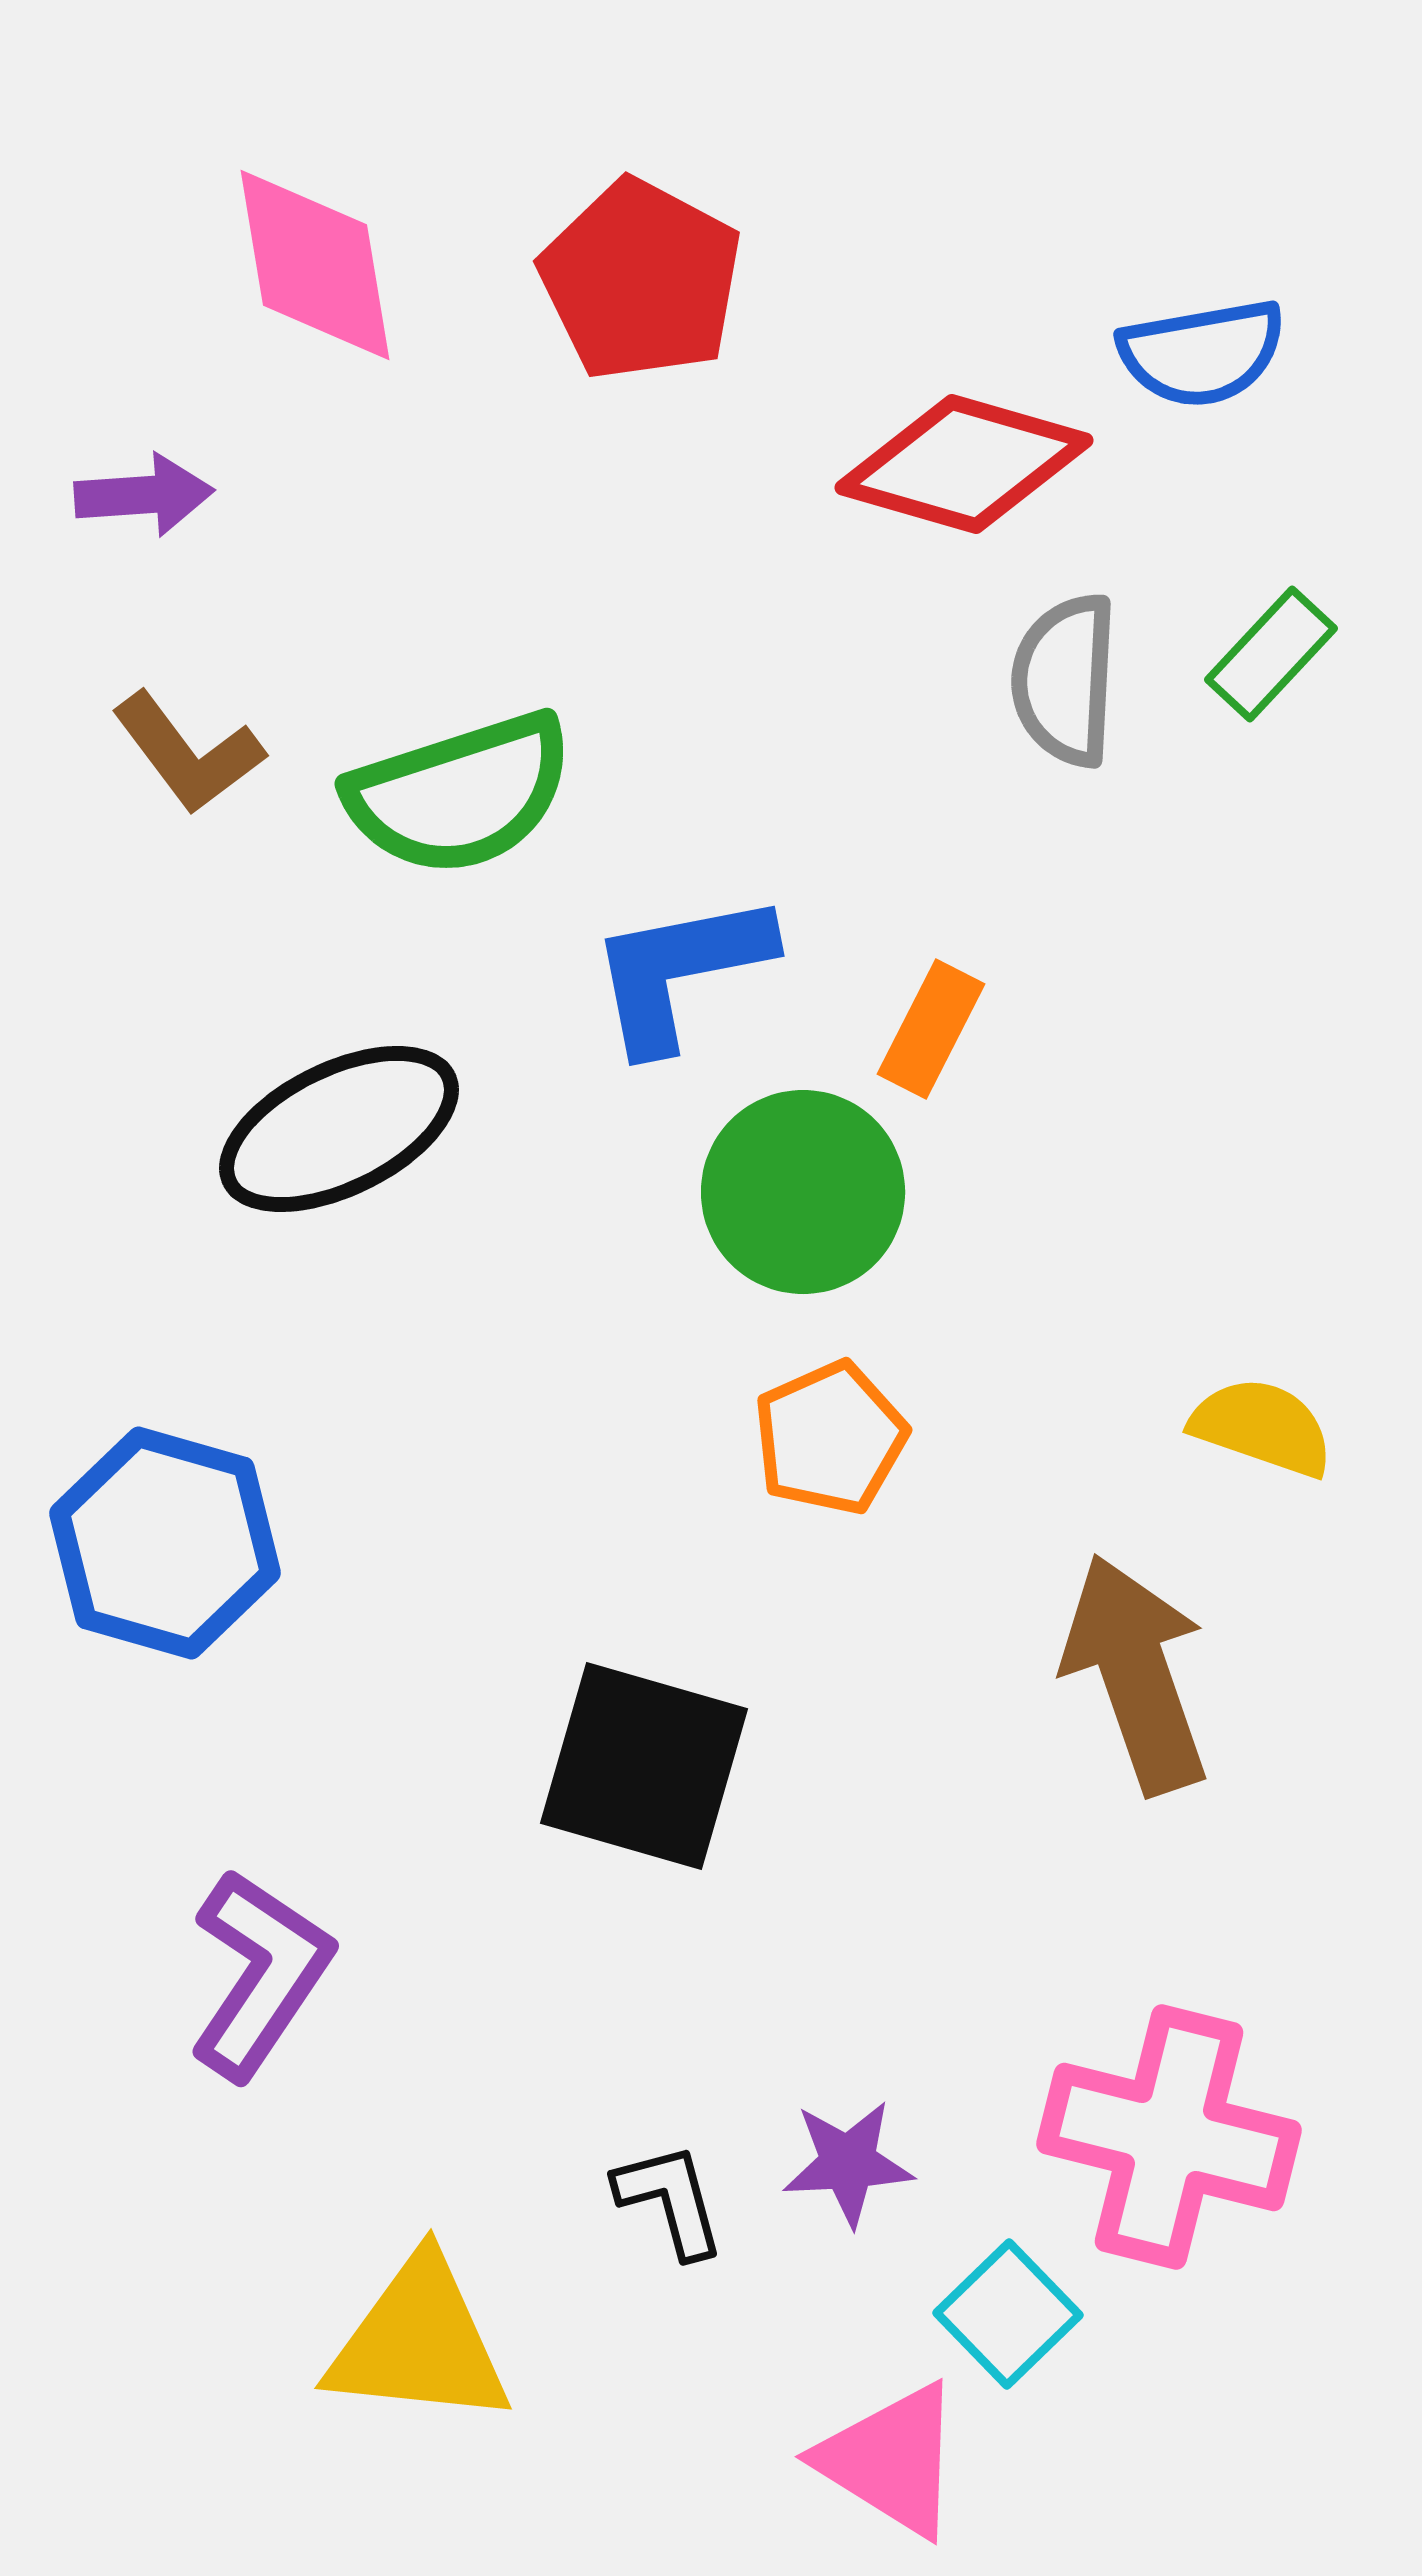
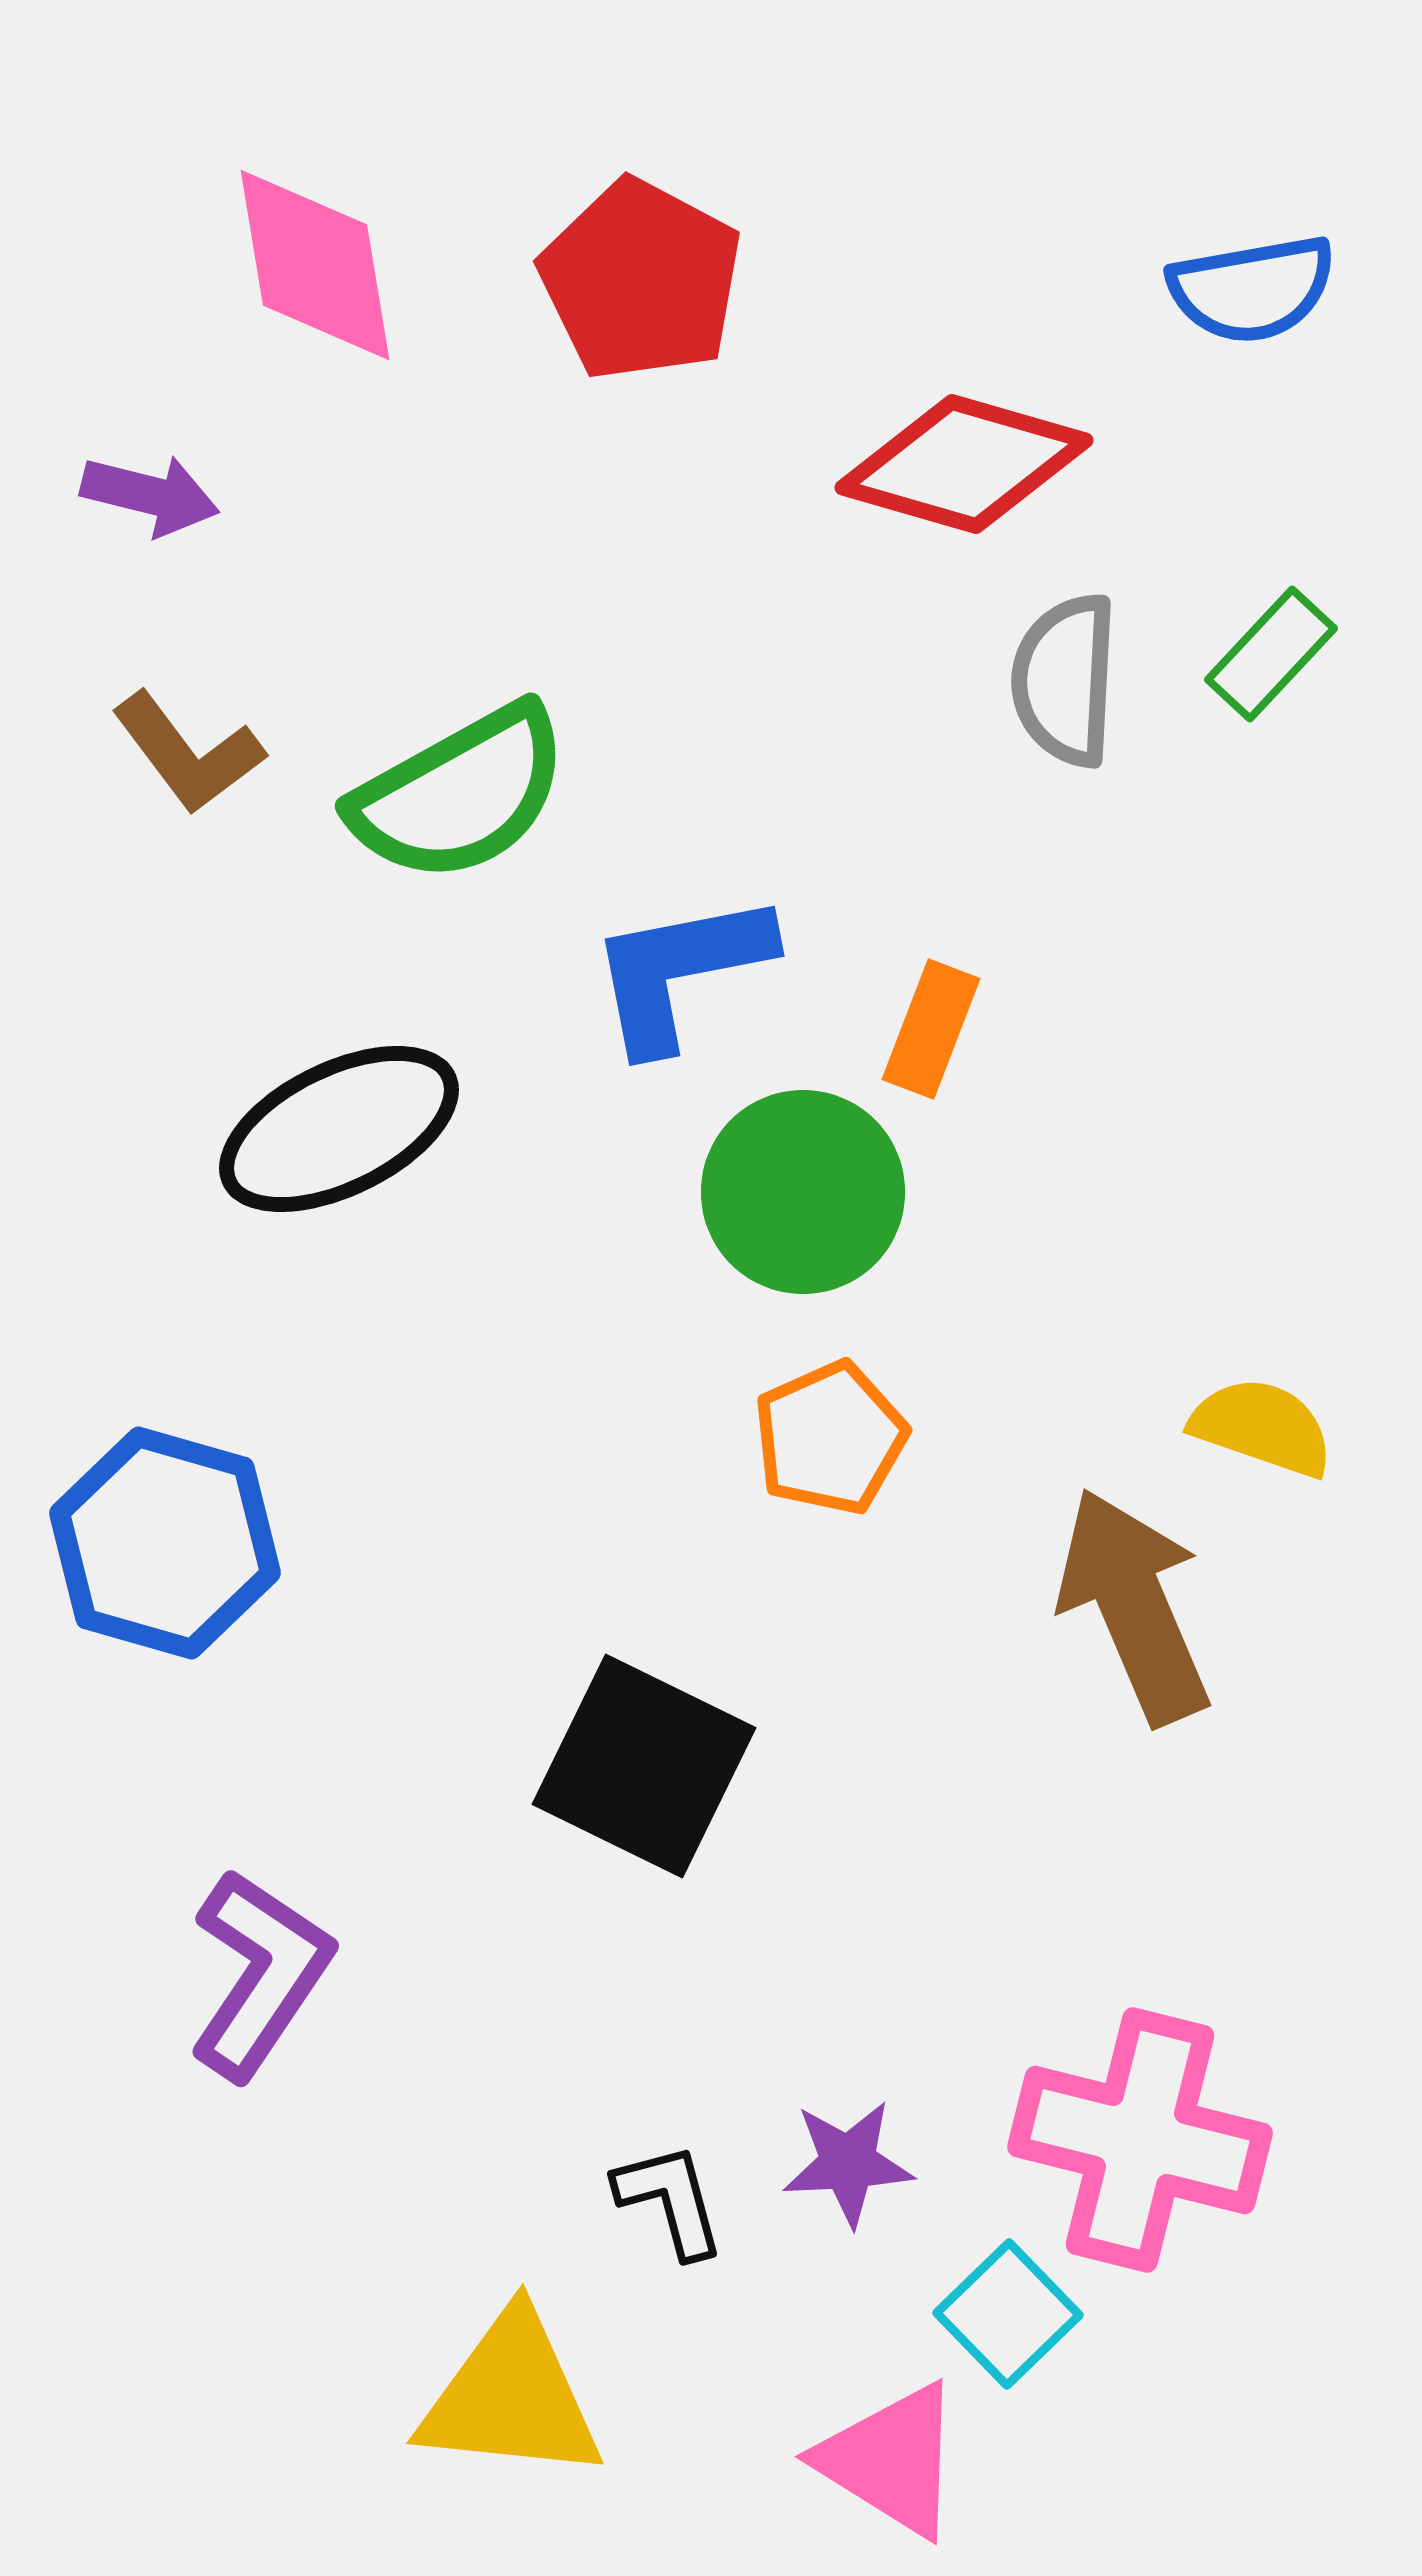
blue semicircle: moved 50 px right, 64 px up
purple arrow: moved 6 px right; rotated 18 degrees clockwise
green semicircle: rotated 11 degrees counterclockwise
orange rectangle: rotated 6 degrees counterclockwise
brown arrow: moved 2 px left, 68 px up; rotated 4 degrees counterclockwise
black square: rotated 10 degrees clockwise
pink cross: moved 29 px left, 3 px down
yellow triangle: moved 92 px right, 55 px down
